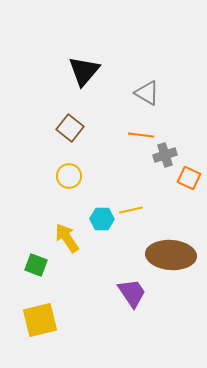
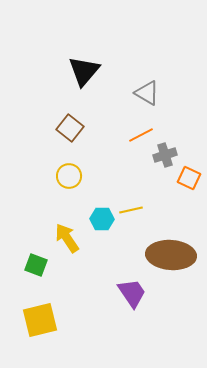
orange line: rotated 35 degrees counterclockwise
